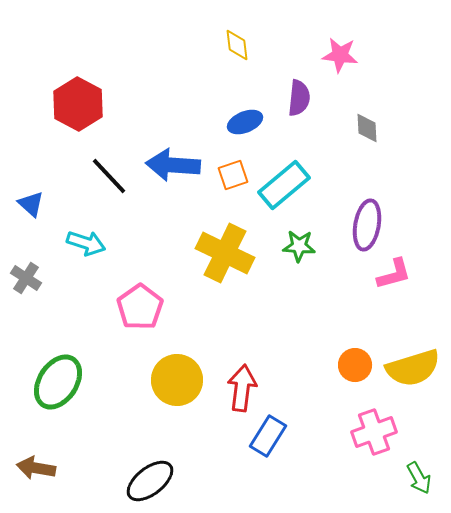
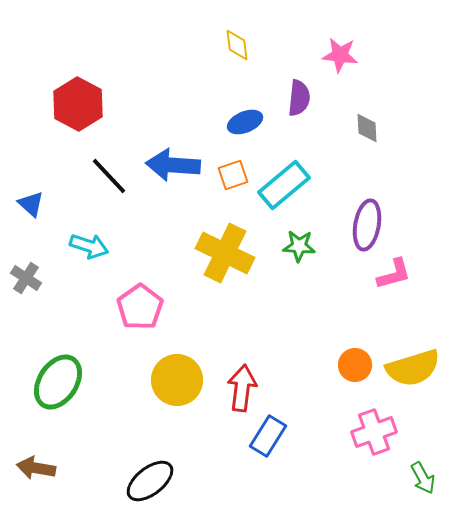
cyan arrow: moved 3 px right, 3 px down
green arrow: moved 4 px right
